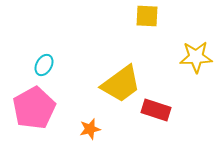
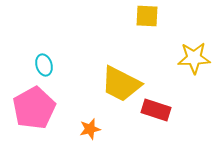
yellow star: moved 2 px left, 1 px down
cyan ellipse: rotated 45 degrees counterclockwise
yellow trapezoid: rotated 63 degrees clockwise
